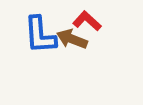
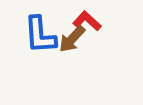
brown arrow: rotated 68 degrees counterclockwise
